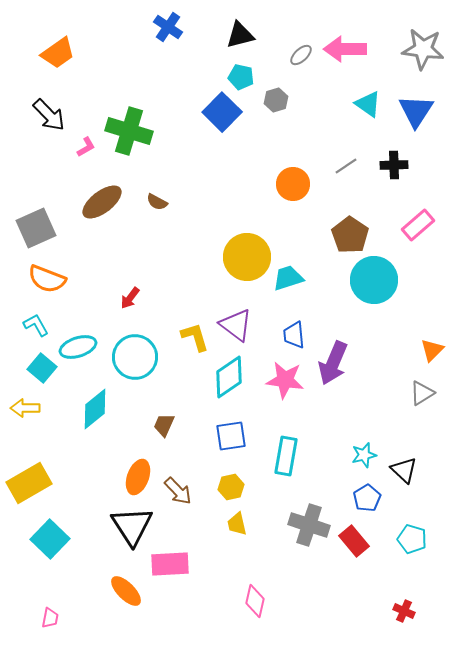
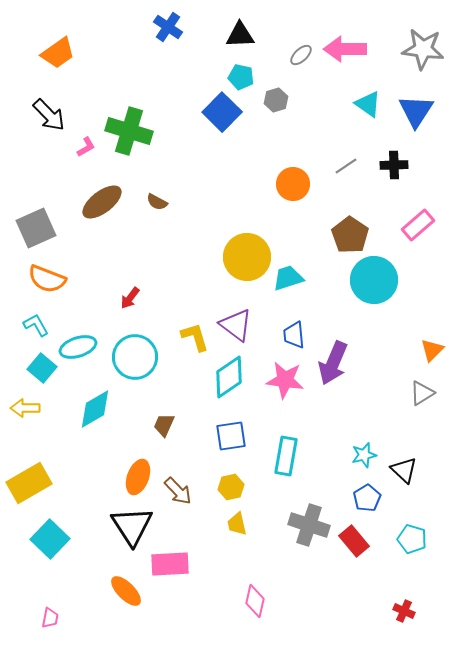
black triangle at (240, 35): rotated 12 degrees clockwise
cyan diamond at (95, 409): rotated 9 degrees clockwise
